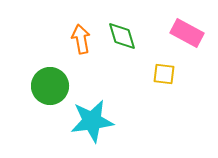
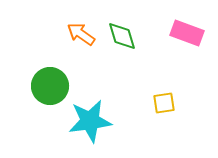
pink rectangle: rotated 8 degrees counterclockwise
orange arrow: moved 5 px up; rotated 44 degrees counterclockwise
yellow square: moved 29 px down; rotated 15 degrees counterclockwise
cyan star: moved 2 px left
